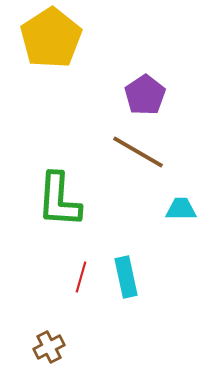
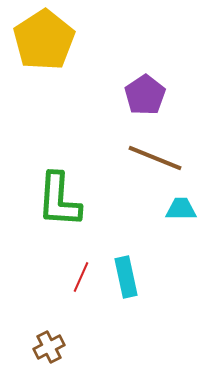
yellow pentagon: moved 7 px left, 2 px down
brown line: moved 17 px right, 6 px down; rotated 8 degrees counterclockwise
red line: rotated 8 degrees clockwise
